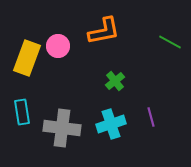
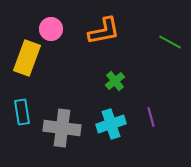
pink circle: moved 7 px left, 17 px up
